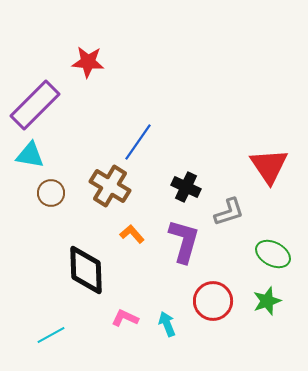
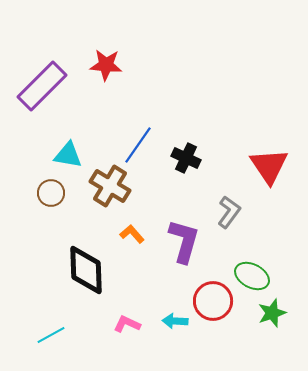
red star: moved 18 px right, 3 px down
purple rectangle: moved 7 px right, 19 px up
blue line: moved 3 px down
cyan triangle: moved 38 px right
black cross: moved 29 px up
gray L-shape: rotated 36 degrees counterclockwise
green ellipse: moved 21 px left, 22 px down
green star: moved 5 px right, 12 px down
pink L-shape: moved 2 px right, 6 px down
cyan arrow: moved 8 px right, 3 px up; rotated 65 degrees counterclockwise
